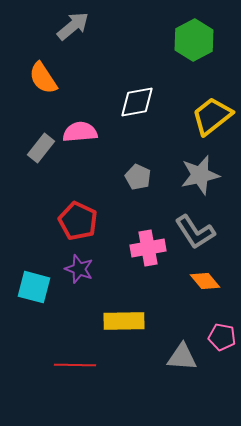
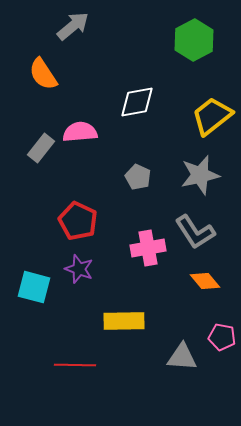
orange semicircle: moved 4 px up
